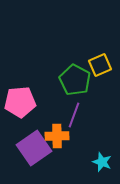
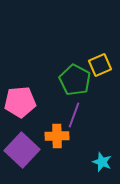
purple square: moved 12 px left, 2 px down; rotated 12 degrees counterclockwise
